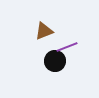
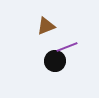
brown triangle: moved 2 px right, 5 px up
